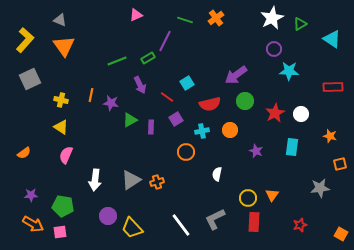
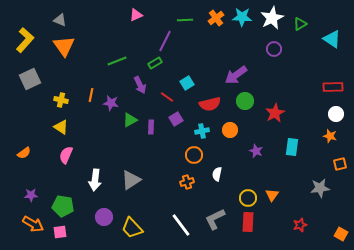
green line at (185, 20): rotated 21 degrees counterclockwise
green rectangle at (148, 58): moved 7 px right, 5 px down
cyan star at (289, 71): moved 47 px left, 54 px up
white circle at (301, 114): moved 35 px right
orange circle at (186, 152): moved 8 px right, 3 px down
orange cross at (157, 182): moved 30 px right
purple circle at (108, 216): moved 4 px left, 1 px down
red rectangle at (254, 222): moved 6 px left
